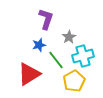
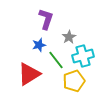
yellow pentagon: rotated 10 degrees clockwise
